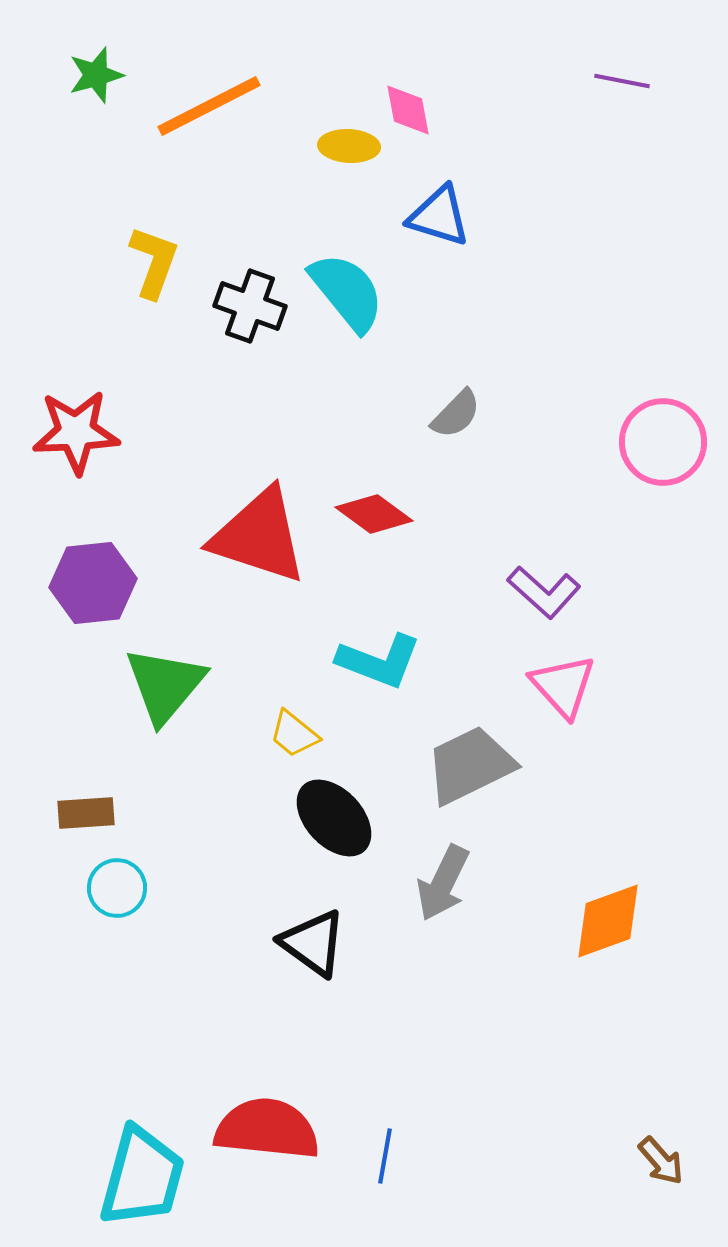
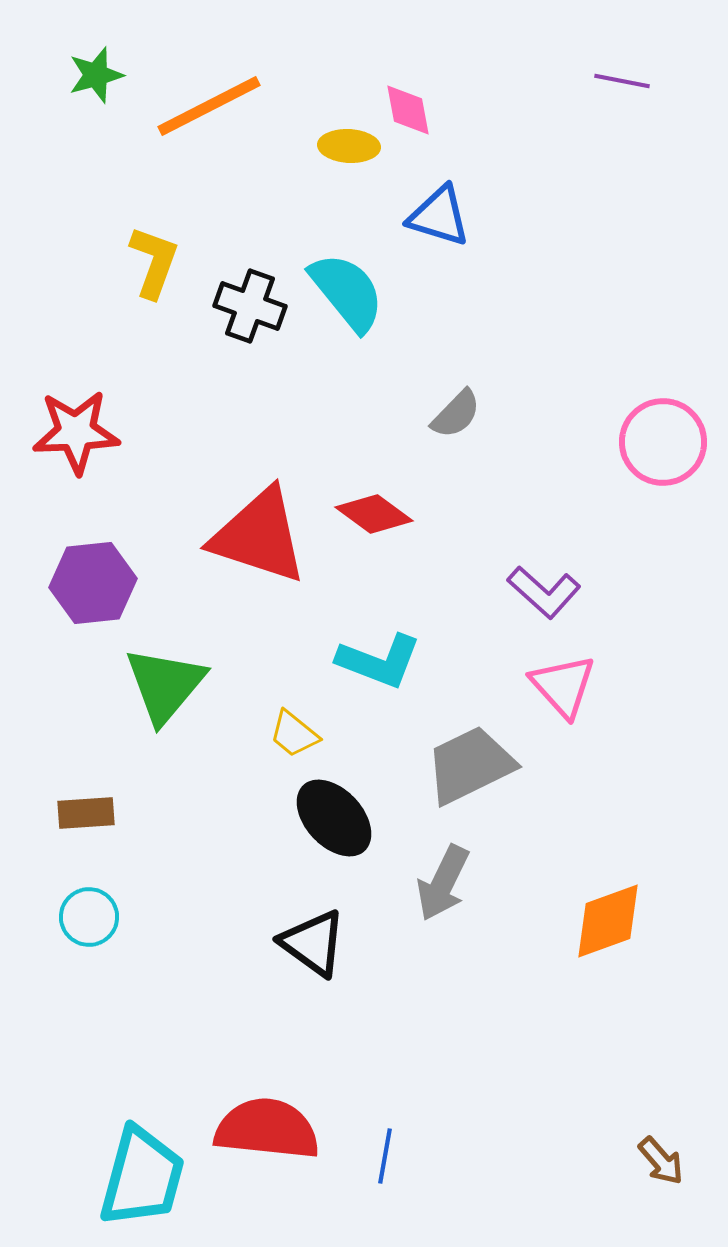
cyan circle: moved 28 px left, 29 px down
